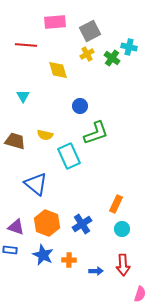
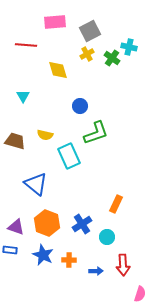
cyan circle: moved 15 px left, 8 px down
